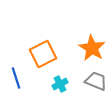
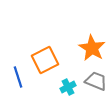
orange square: moved 2 px right, 6 px down
blue line: moved 2 px right, 1 px up
cyan cross: moved 8 px right, 3 px down
